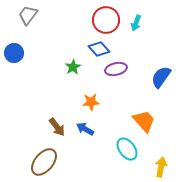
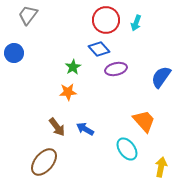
orange star: moved 23 px left, 10 px up
